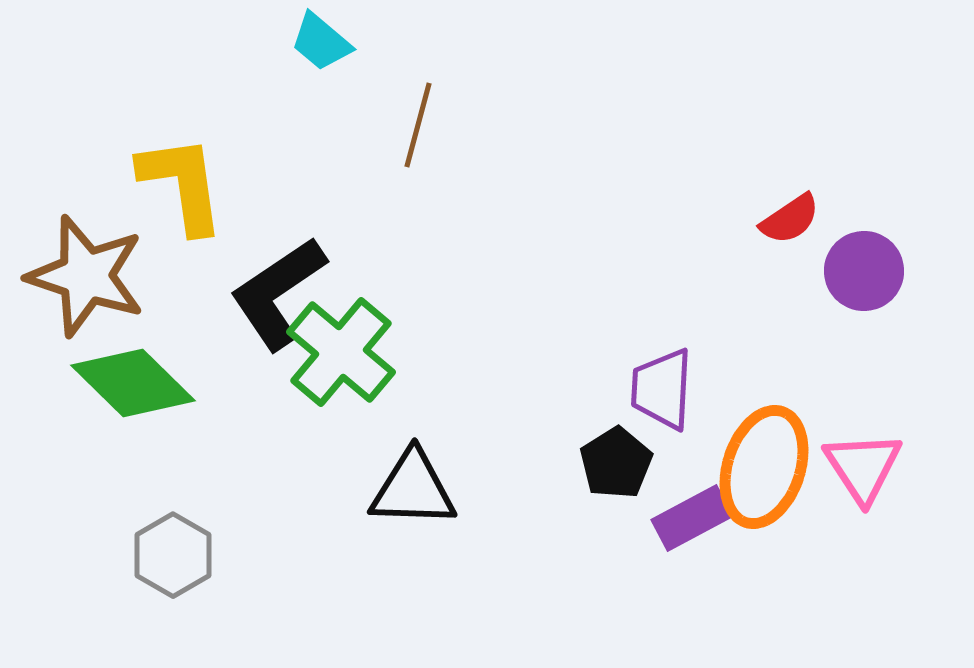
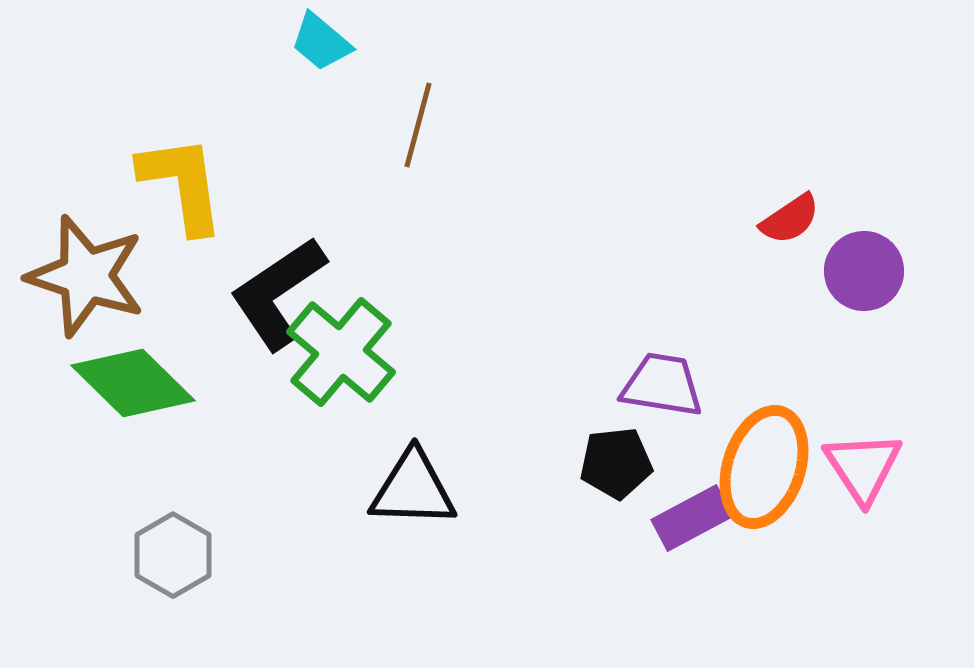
purple trapezoid: moved 4 px up; rotated 96 degrees clockwise
black pentagon: rotated 26 degrees clockwise
